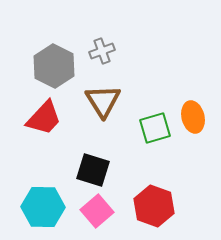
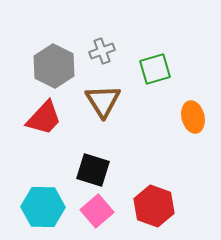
green square: moved 59 px up
